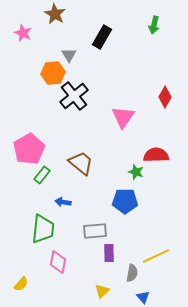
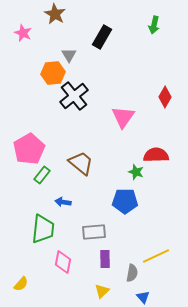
gray rectangle: moved 1 px left, 1 px down
purple rectangle: moved 4 px left, 6 px down
pink diamond: moved 5 px right
